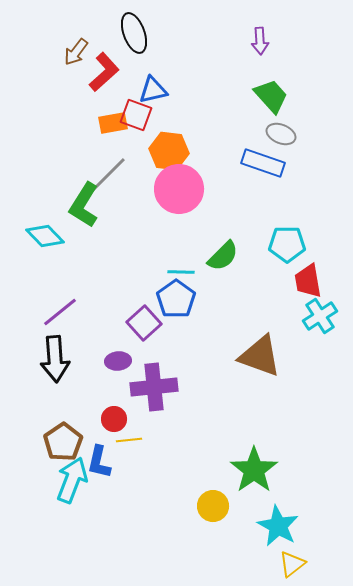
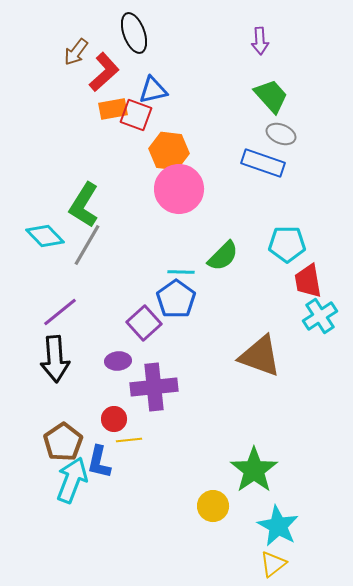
orange rectangle: moved 14 px up
gray line: moved 21 px left, 70 px down; rotated 15 degrees counterclockwise
yellow triangle: moved 19 px left
